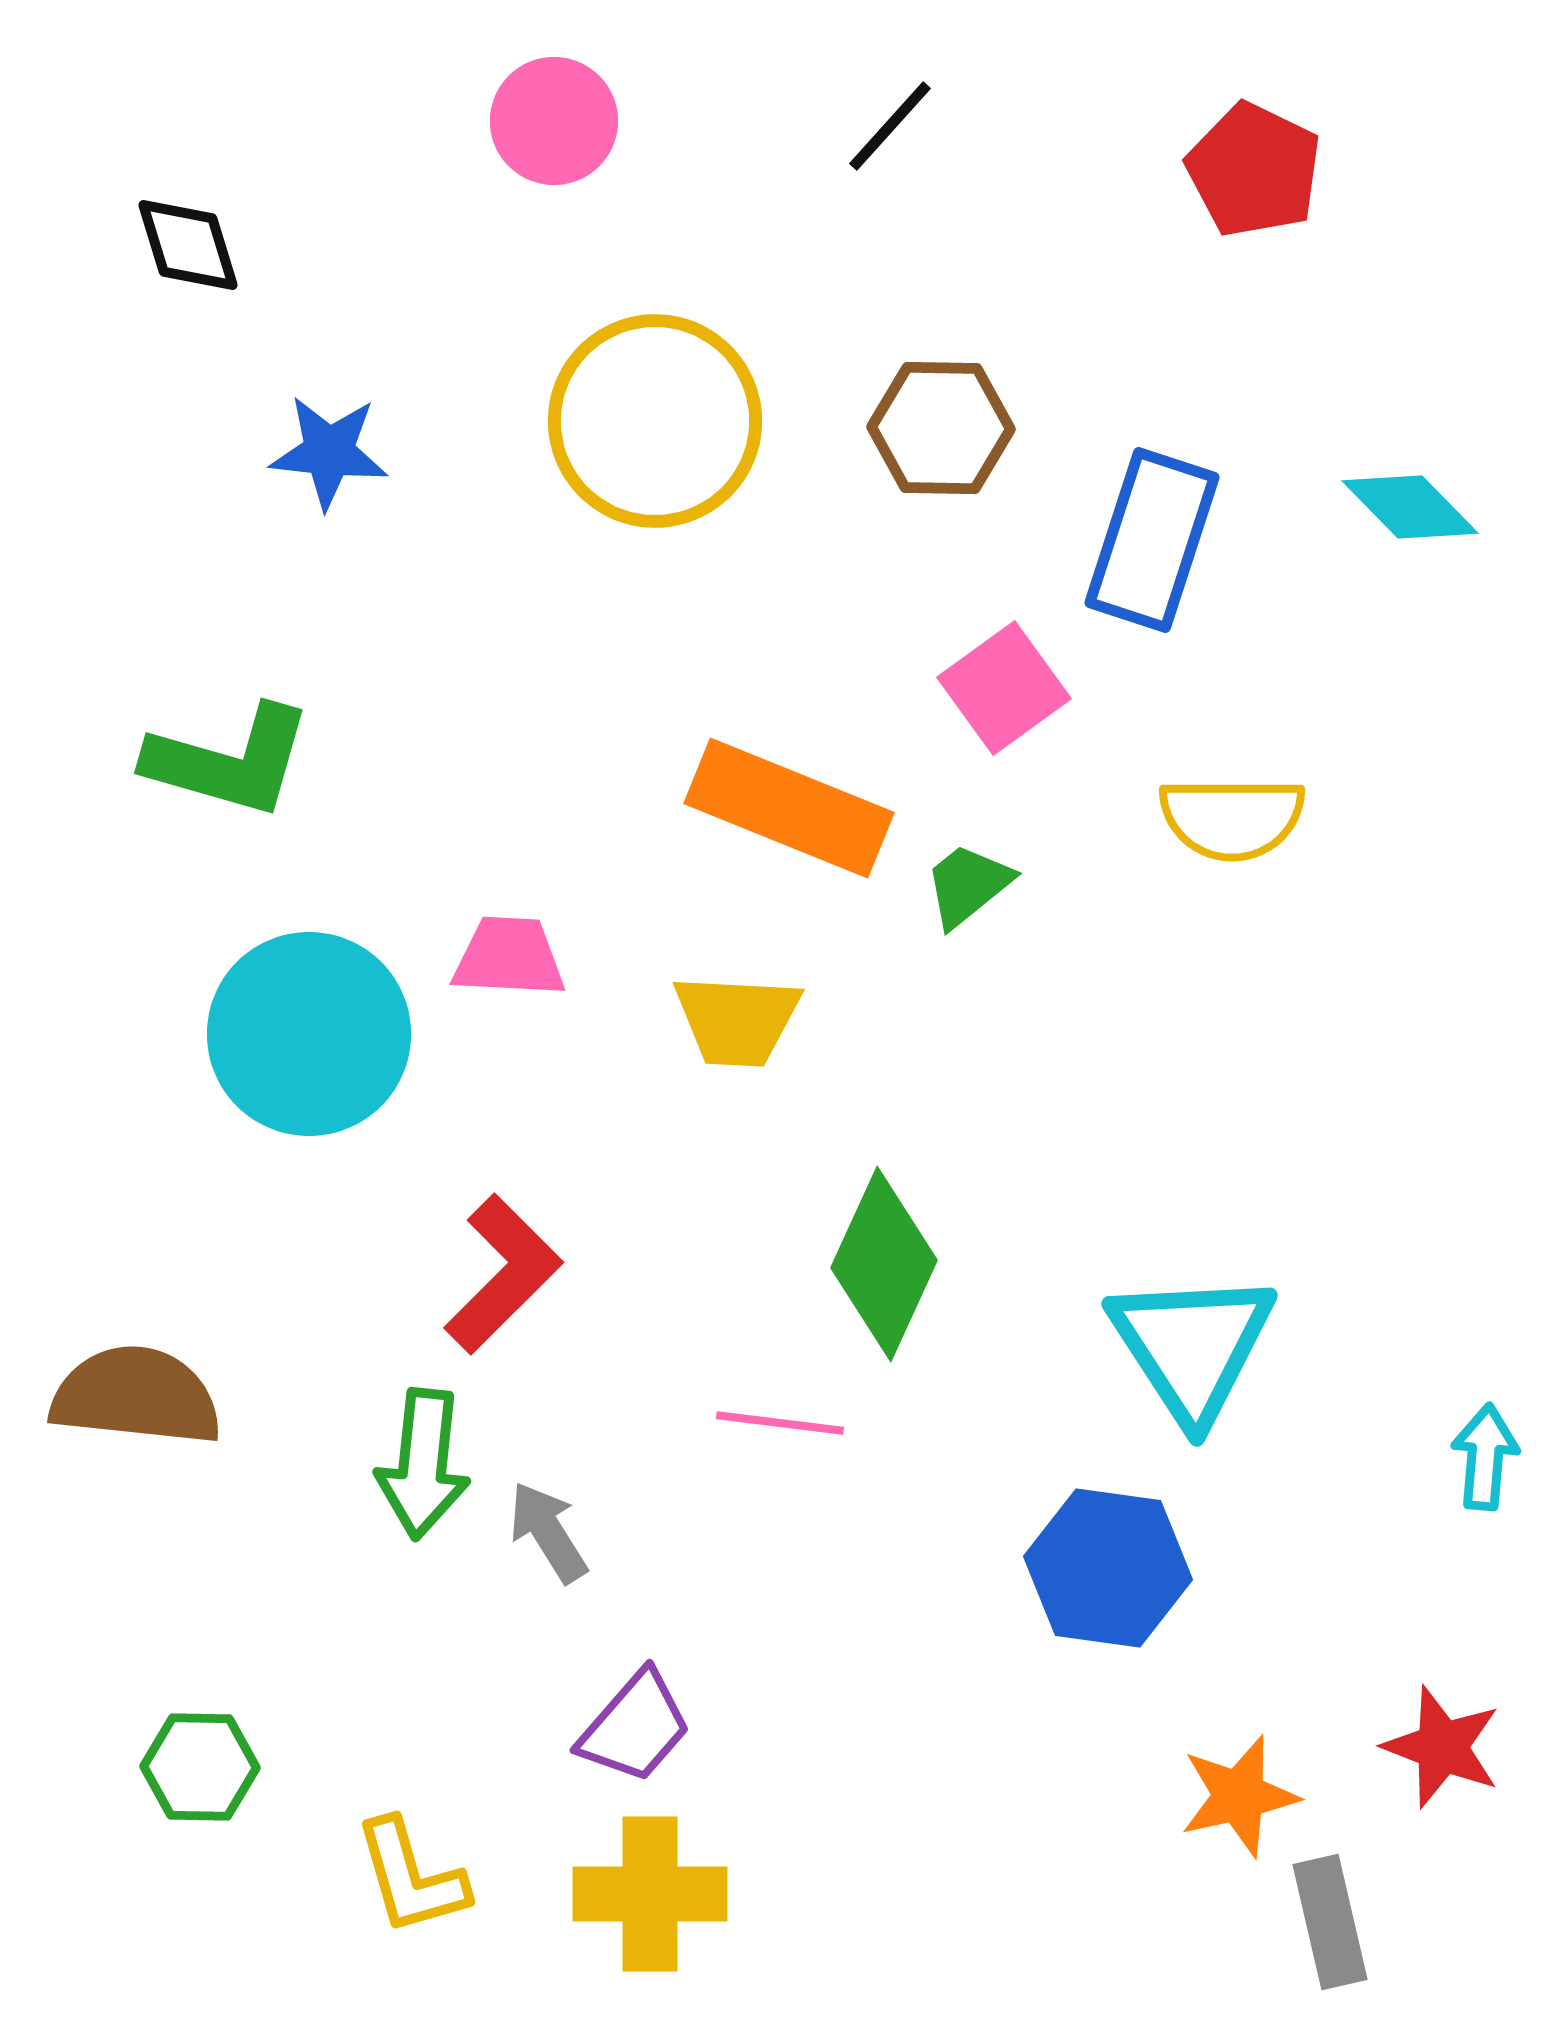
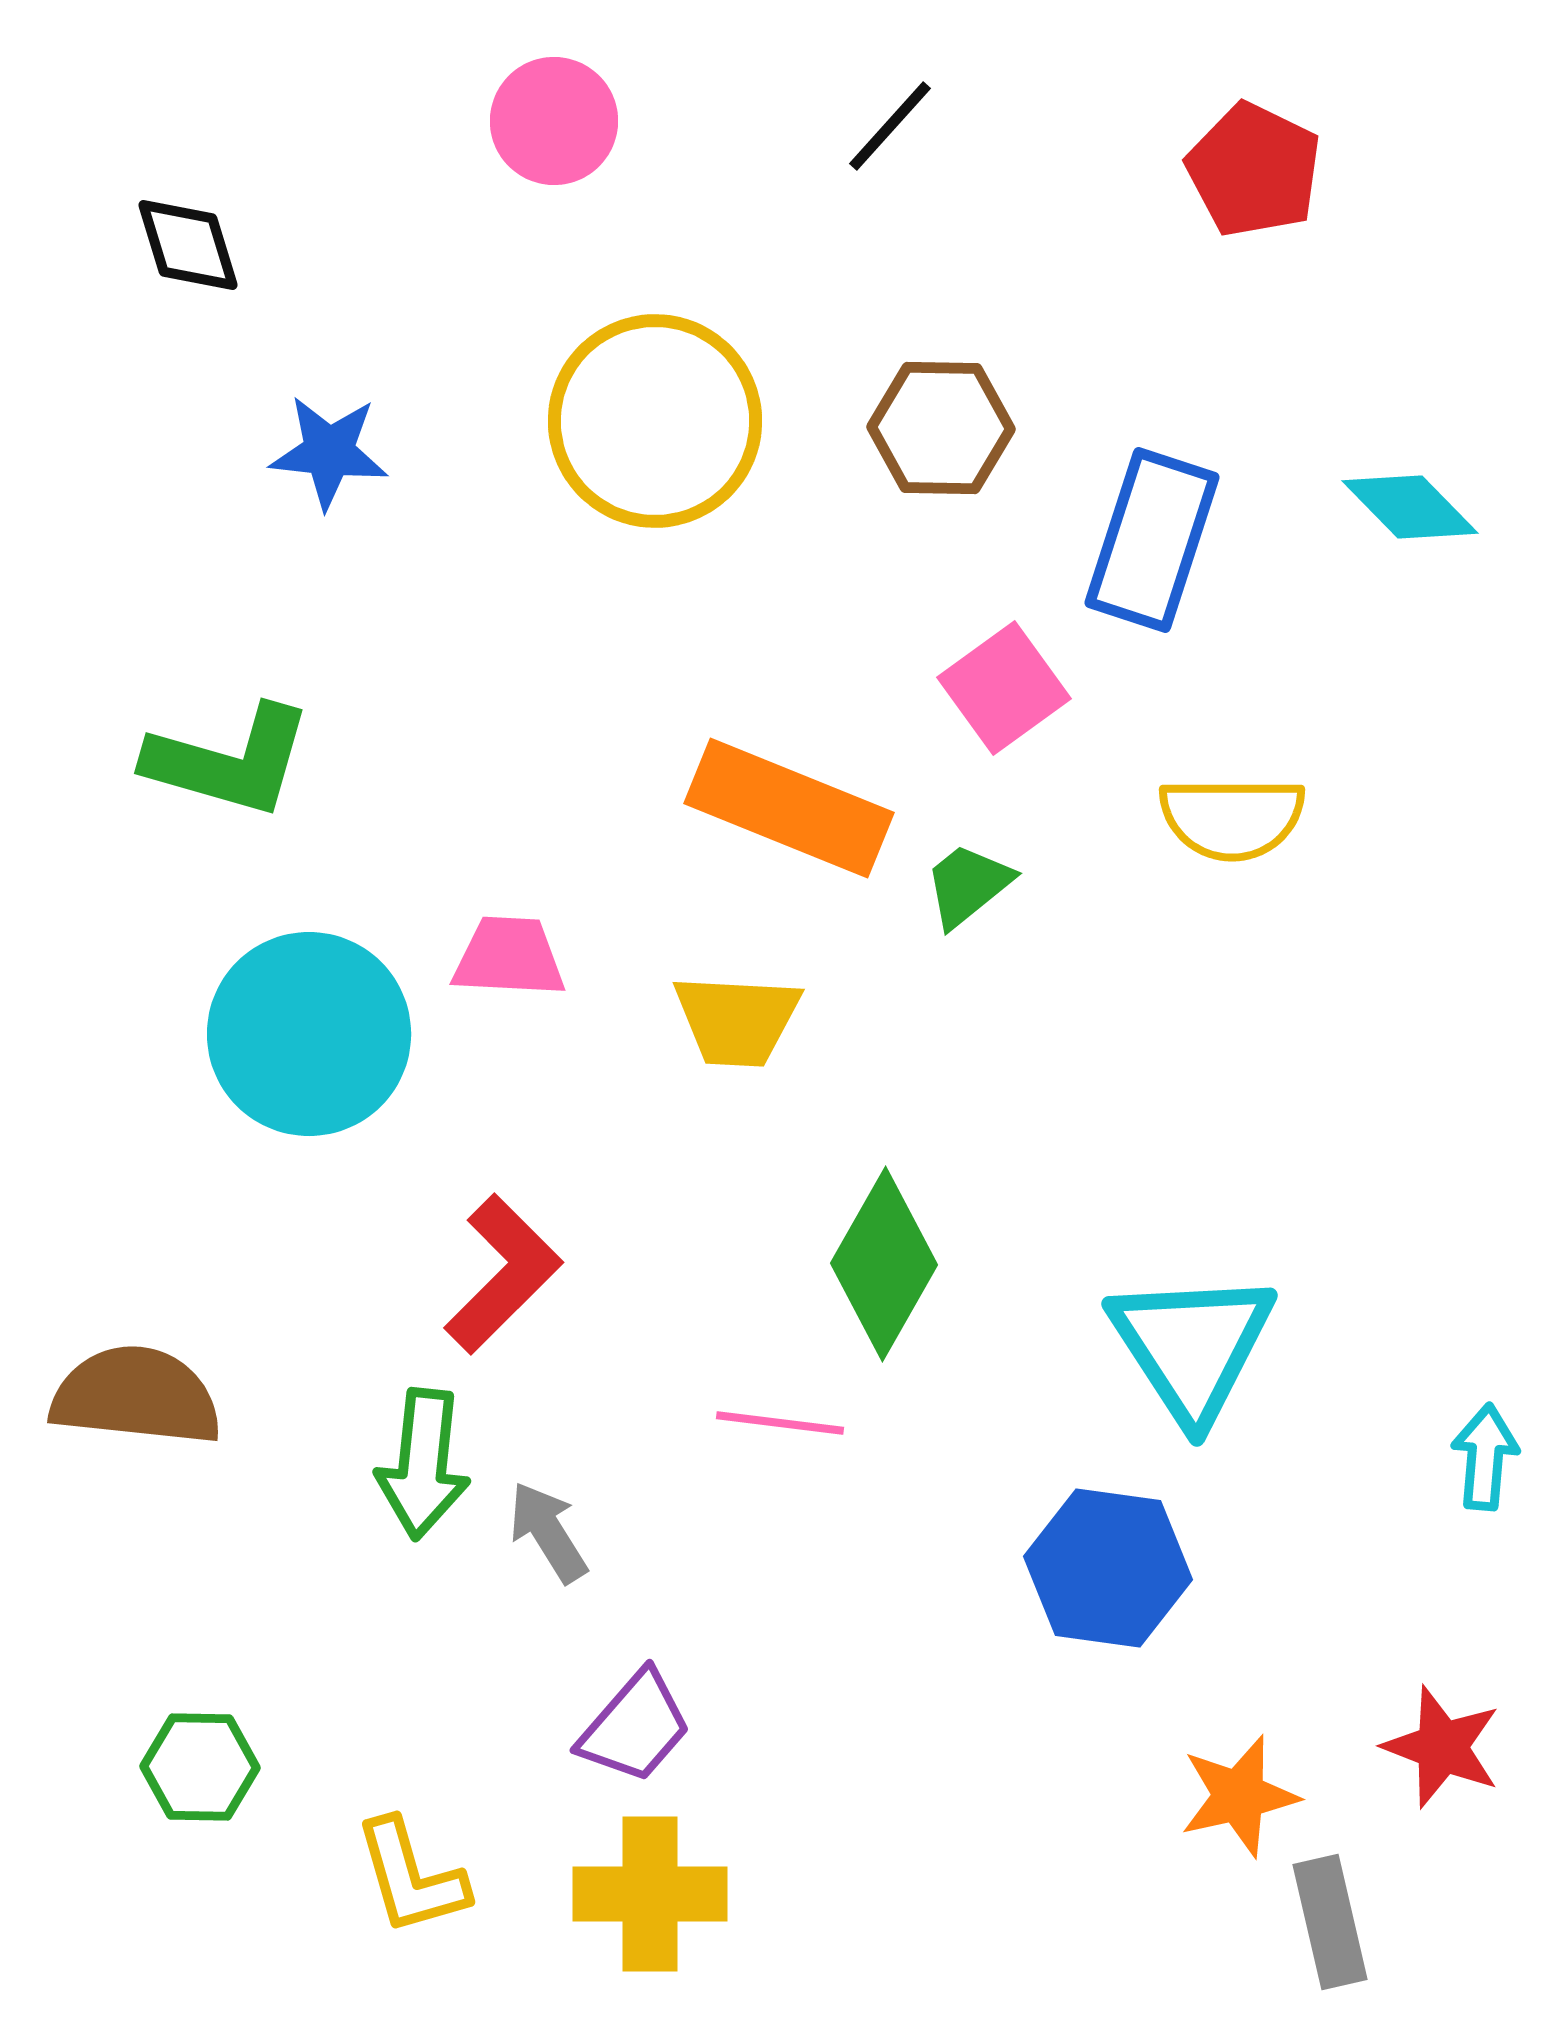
green diamond: rotated 5 degrees clockwise
